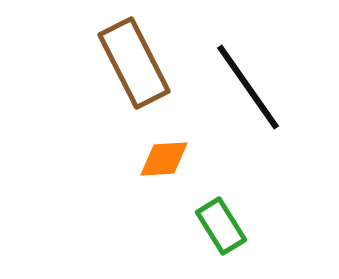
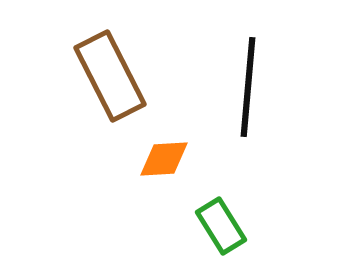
brown rectangle: moved 24 px left, 13 px down
black line: rotated 40 degrees clockwise
